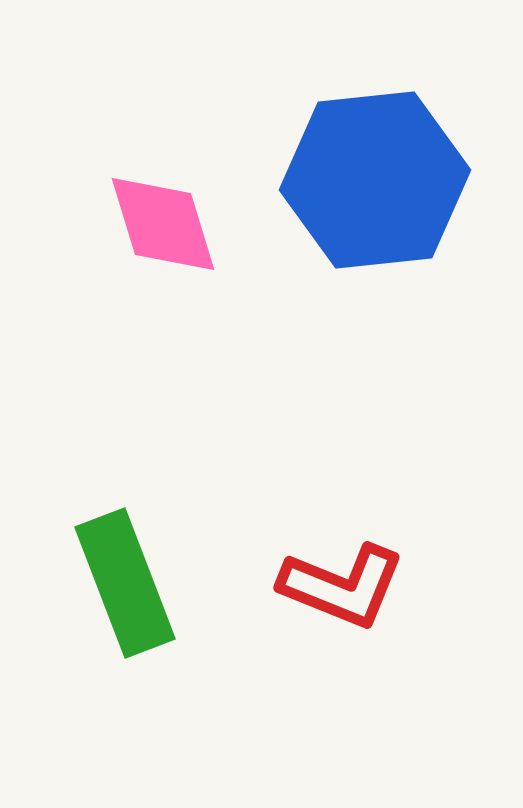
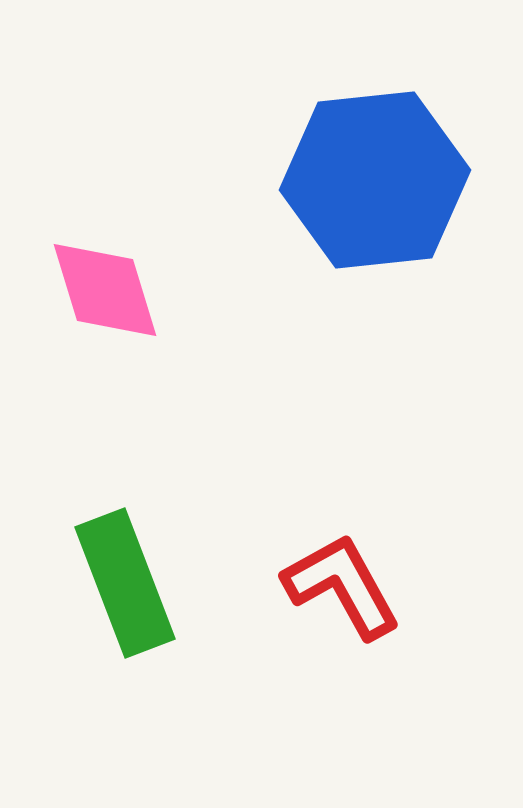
pink diamond: moved 58 px left, 66 px down
red L-shape: rotated 141 degrees counterclockwise
